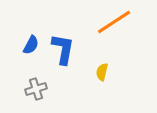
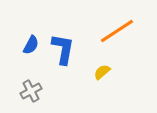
orange line: moved 3 px right, 9 px down
yellow semicircle: rotated 36 degrees clockwise
gray cross: moved 5 px left, 2 px down; rotated 10 degrees counterclockwise
